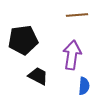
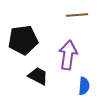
purple arrow: moved 4 px left
